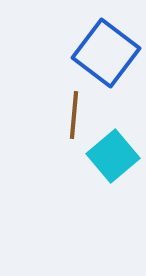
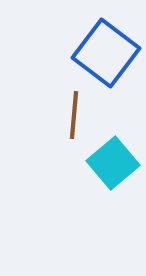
cyan square: moved 7 px down
